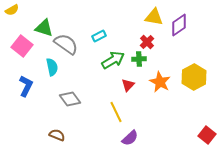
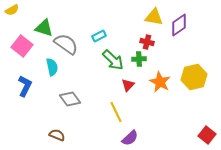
red cross: rotated 32 degrees counterclockwise
green arrow: rotated 75 degrees clockwise
yellow hexagon: rotated 15 degrees clockwise
blue L-shape: moved 1 px left
